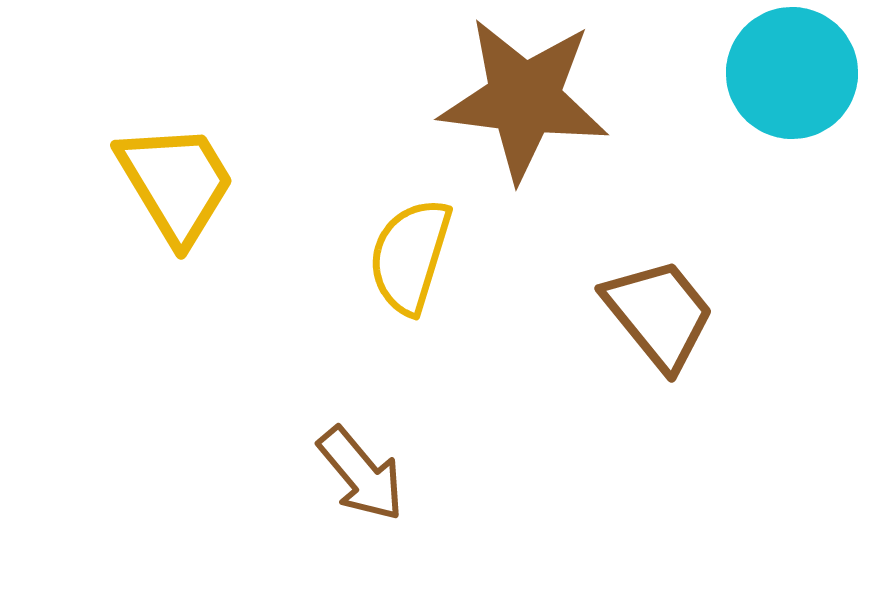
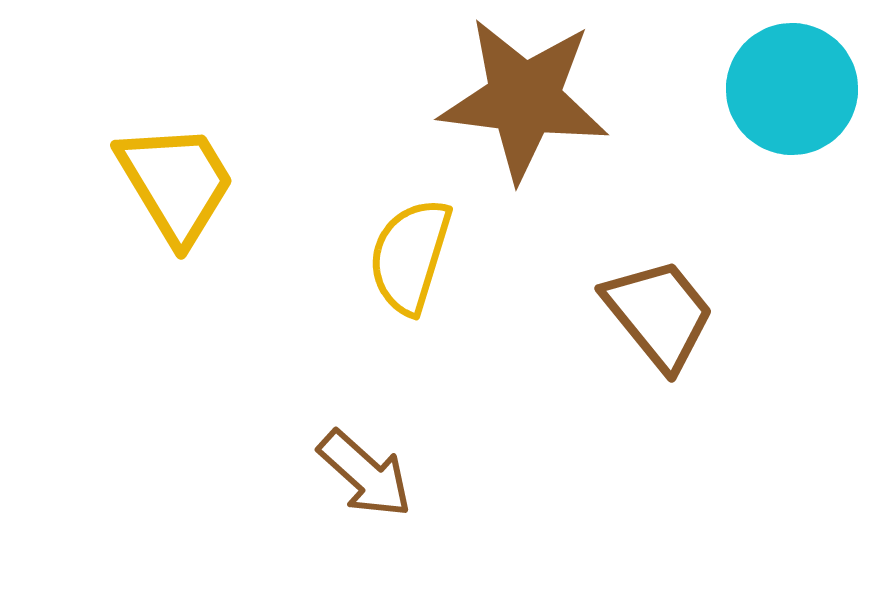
cyan circle: moved 16 px down
brown arrow: moved 4 px right; rotated 8 degrees counterclockwise
